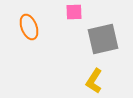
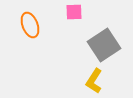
orange ellipse: moved 1 px right, 2 px up
gray square: moved 1 px right, 6 px down; rotated 20 degrees counterclockwise
